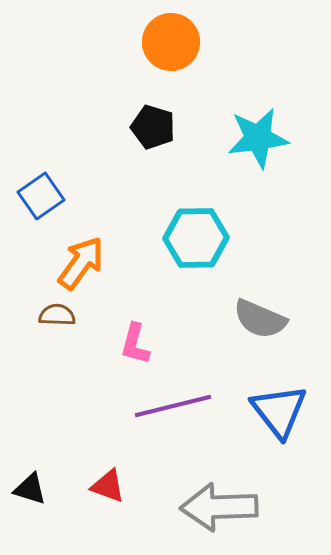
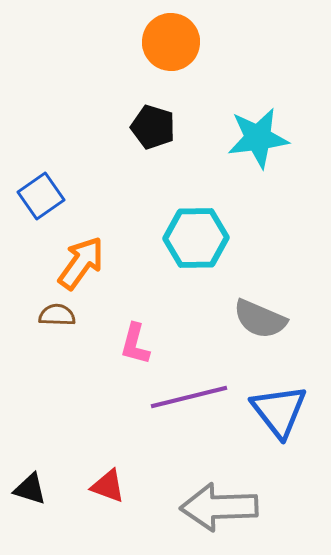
purple line: moved 16 px right, 9 px up
